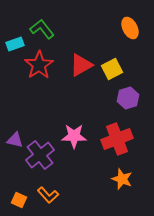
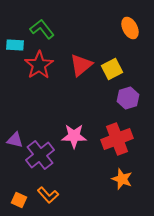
cyan rectangle: moved 1 px down; rotated 24 degrees clockwise
red triangle: rotated 10 degrees counterclockwise
